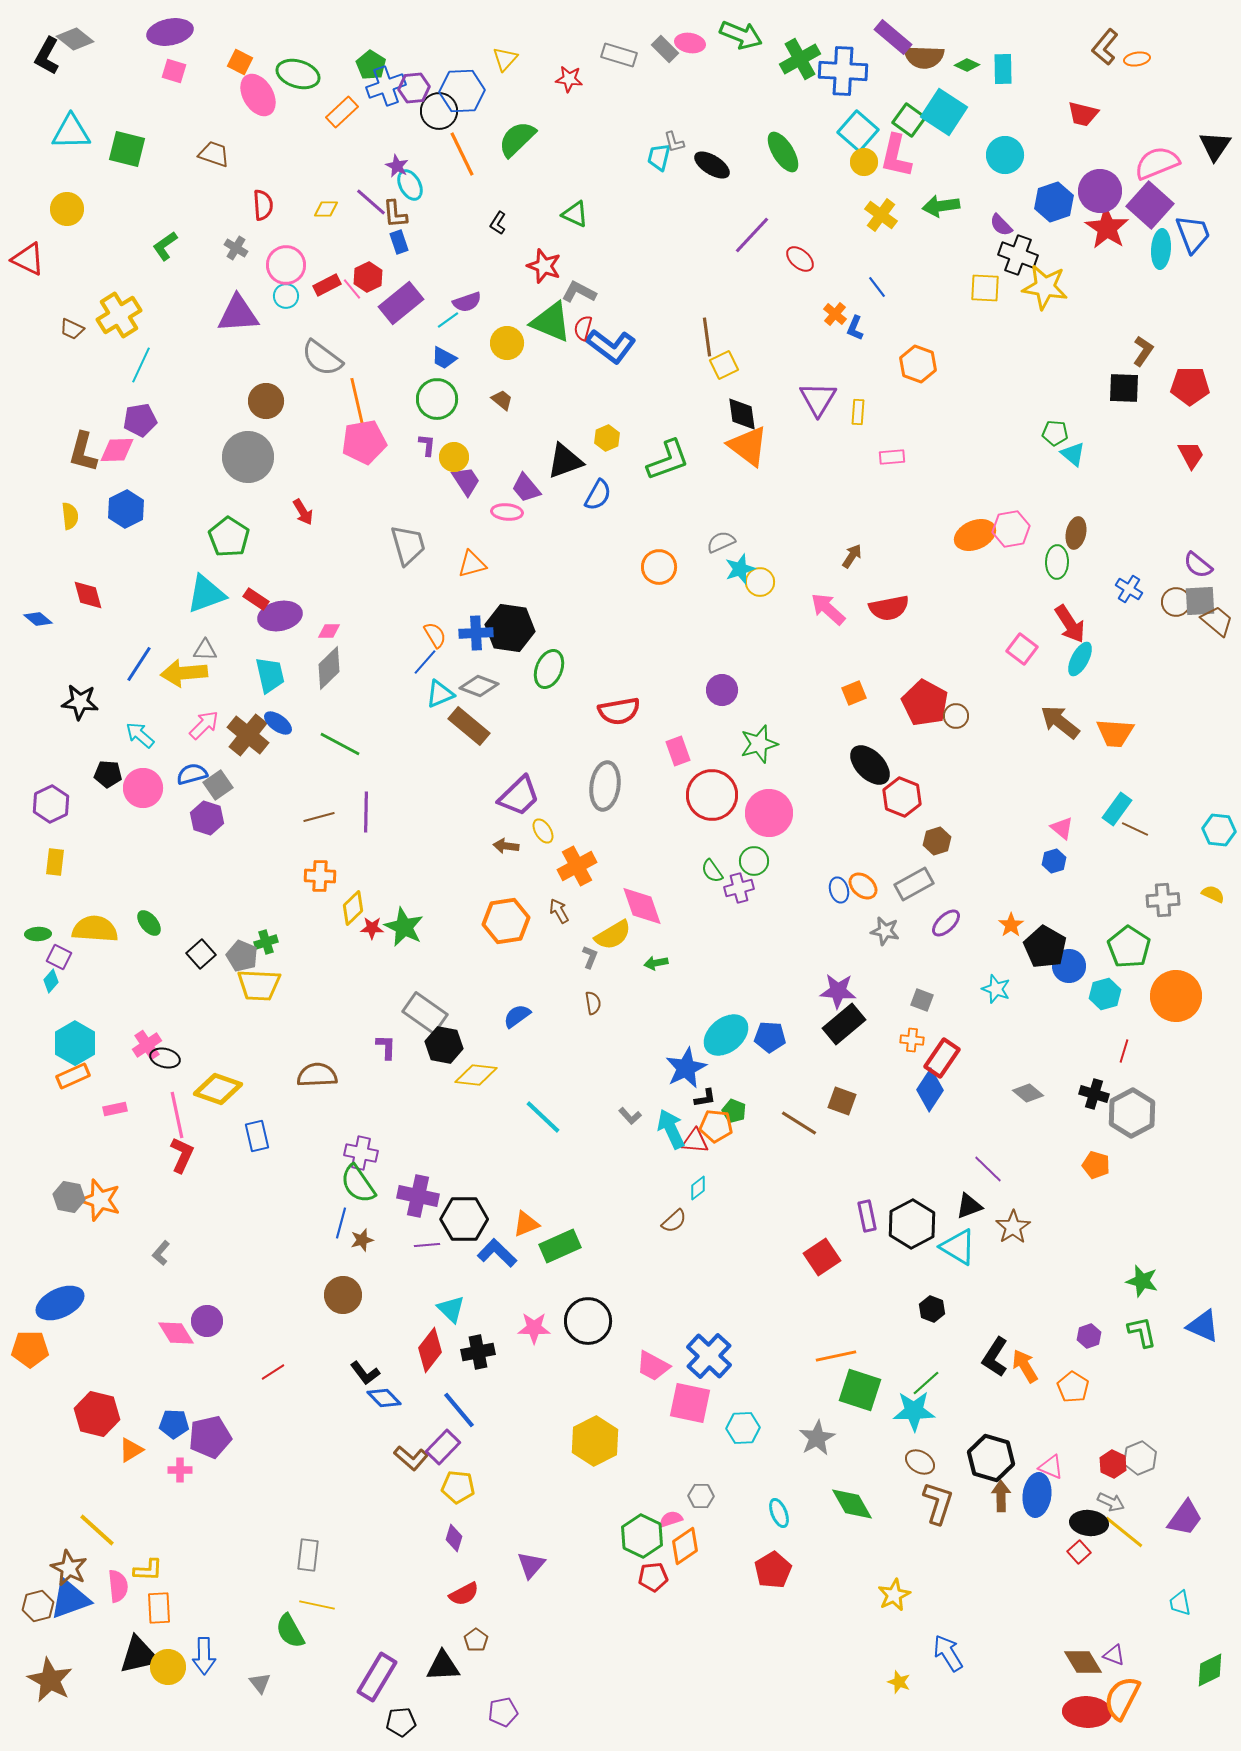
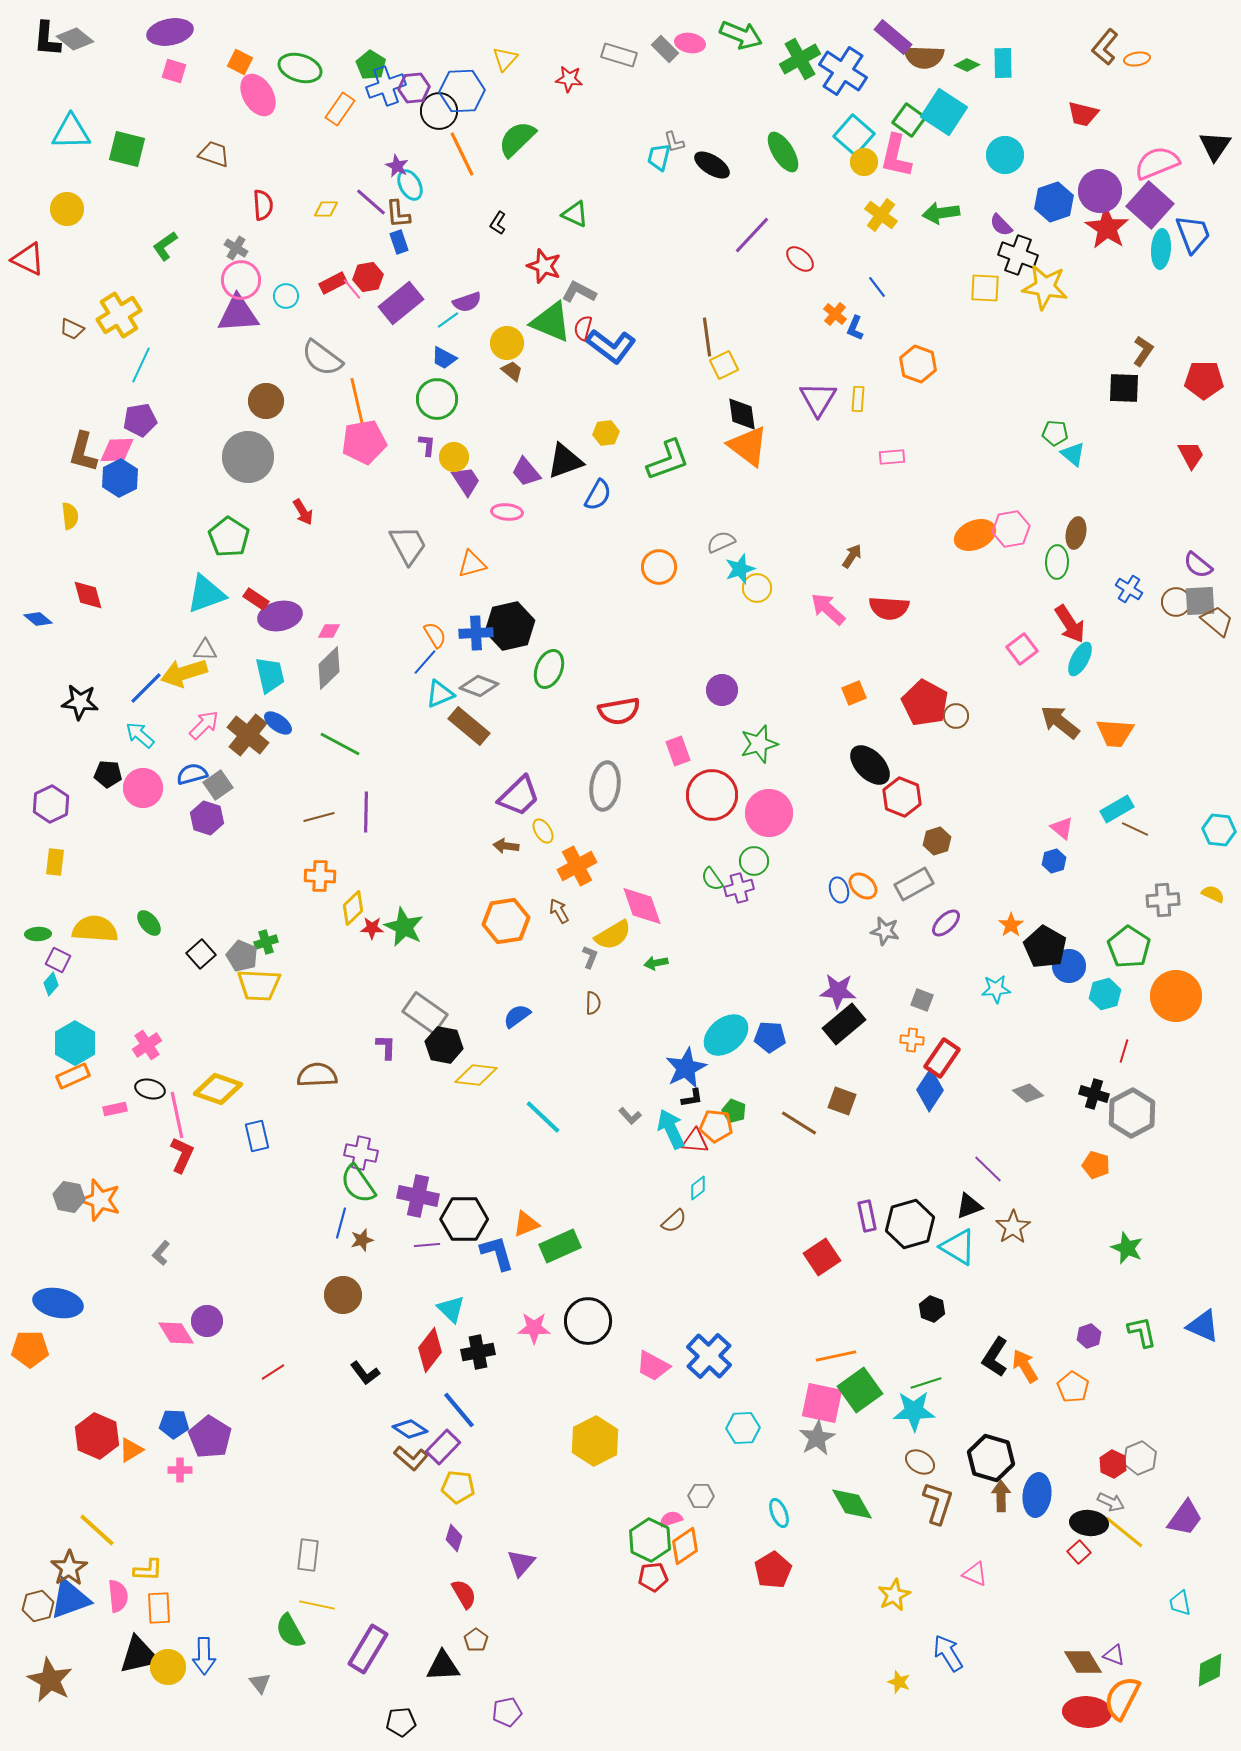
black L-shape at (47, 56): moved 17 px up; rotated 24 degrees counterclockwise
cyan rectangle at (1003, 69): moved 6 px up
blue cross at (843, 71): rotated 30 degrees clockwise
green ellipse at (298, 74): moved 2 px right, 6 px up
orange rectangle at (342, 112): moved 2 px left, 3 px up; rotated 12 degrees counterclockwise
cyan square at (858, 131): moved 4 px left, 4 px down
green arrow at (941, 206): moved 7 px down
brown L-shape at (395, 214): moved 3 px right
pink circle at (286, 265): moved 45 px left, 15 px down
red hexagon at (368, 277): rotated 16 degrees clockwise
red rectangle at (327, 285): moved 6 px right, 2 px up
red pentagon at (1190, 386): moved 14 px right, 6 px up
brown trapezoid at (502, 400): moved 10 px right, 29 px up
yellow rectangle at (858, 412): moved 13 px up
yellow hexagon at (607, 438): moved 1 px left, 5 px up; rotated 15 degrees clockwise
purple trapezoid at (526, 488): moved 16 px up
blue hexagon at (126, 509): moved 6 px left, 31 px up
gray trapezoid at (408, 545): rotated 12 degrees counterclockwise
yellow circle at (760, 582): moved 3 px left, 6 px down
red semicircle at (889, 608): rotated 15 degrees clockwise
black hexagon at (510, 628): moved 2 px up; rotated 21 degrees counterclockwise
pink square at (1022, 649): rotated 16 degrees clockwise
blue line at (139, 664): moved 7 px right, 24 px down; rotated 12 degrees clockwise
yellow arrow at (184, 673): rotated 12 degrees counterclockwise
cyan rectangle at (1117, 809): rotated 24 degrees clockwise
green semicircle at (712, 871): moved 8 px down
purple square at (59, 957): moved 1 px left, 3 px down
cyan diamond at (51, 981): moved 3 px down
cyan star at (996, 989): rotated 24 degrees counterclockwise
brown semicircle at (593, 1003): rotated 10 degrees clockwise
black ellipse at (165, 1058): moved 15 px left, 31 px down
black L-shape at (705, 1098): moved 13 px left
black hexagon at (912, 1224): moved 2 px left; rotated 12 degrees clockwise
blue L-shape at (497, 1253): rotated 30 degrees clockwise
green star at (1142, 1281): moved 15 px left, 33 px up; rotated 8 degrees clockwise
blue ellipse at (60, 1303): moved 2 px left; rotated 36 degrees clockwise
green line at (926, 1383): rotated 24 degrees clockwise
green square at (860, 1390): rotated 36 degrees clockwise
blue diamond at (384, 1398): moved 26 px right, 31 px down; rotated 12 degrees counterclockwise
pink square at (690, 1403): moved 132 px right
red hexagon at (97, 1414): moved 22 px down; rotated 9 degrees clockwise
purple pentagon at (210, 1437): rotated 27 degrees counterclockwise
pink triangle at (1051, 1467): moved 76 px left, 107 px down
green hexagon at (642, 1536): moved 8 px right, 4 px down
purple triangle at (531, 1565): moved 10 px left, 2 px up
brown star at (69, 1568): rotated 12 degrees clockwise
pink semicircle at (118, 1586): moved 10 px down
red semicircle at (464, 1594): rotated 92 degrees counterclockwise
purple rectangle at (377, 1677): moved 9 px left, 28 px up
purple pentagon at (503, 1712): moved 4 px right
